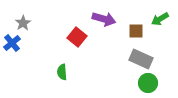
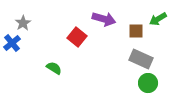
green arrow: moved 2 px left
green semicircle: moved 8 px left, 4 px up; rotated 126 degrees clockwise
